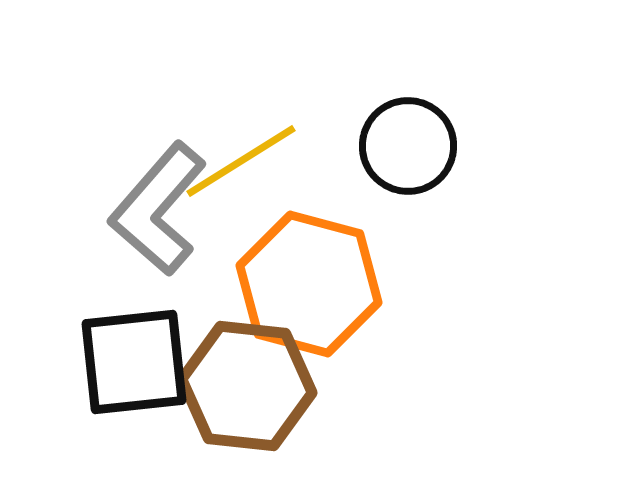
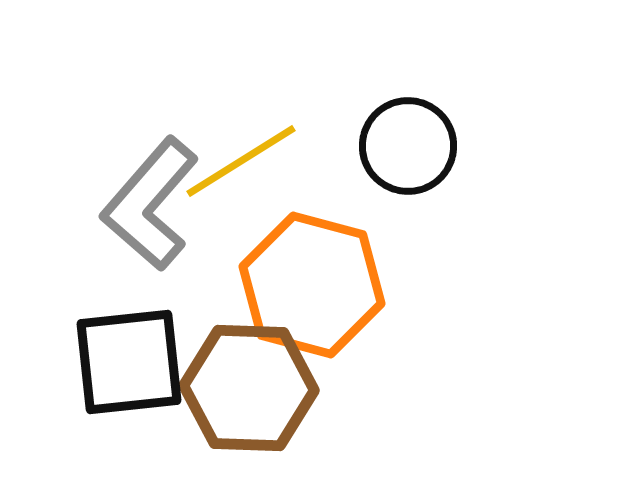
gray L-shape: moved 8 px left, 5 px up
orange hexagon: moved 3 px right, 1 px down
black square: moved 5 px left
brown hexagon: moved 2 px right, 2 px down; rotated 4 degrees counterclockwise
